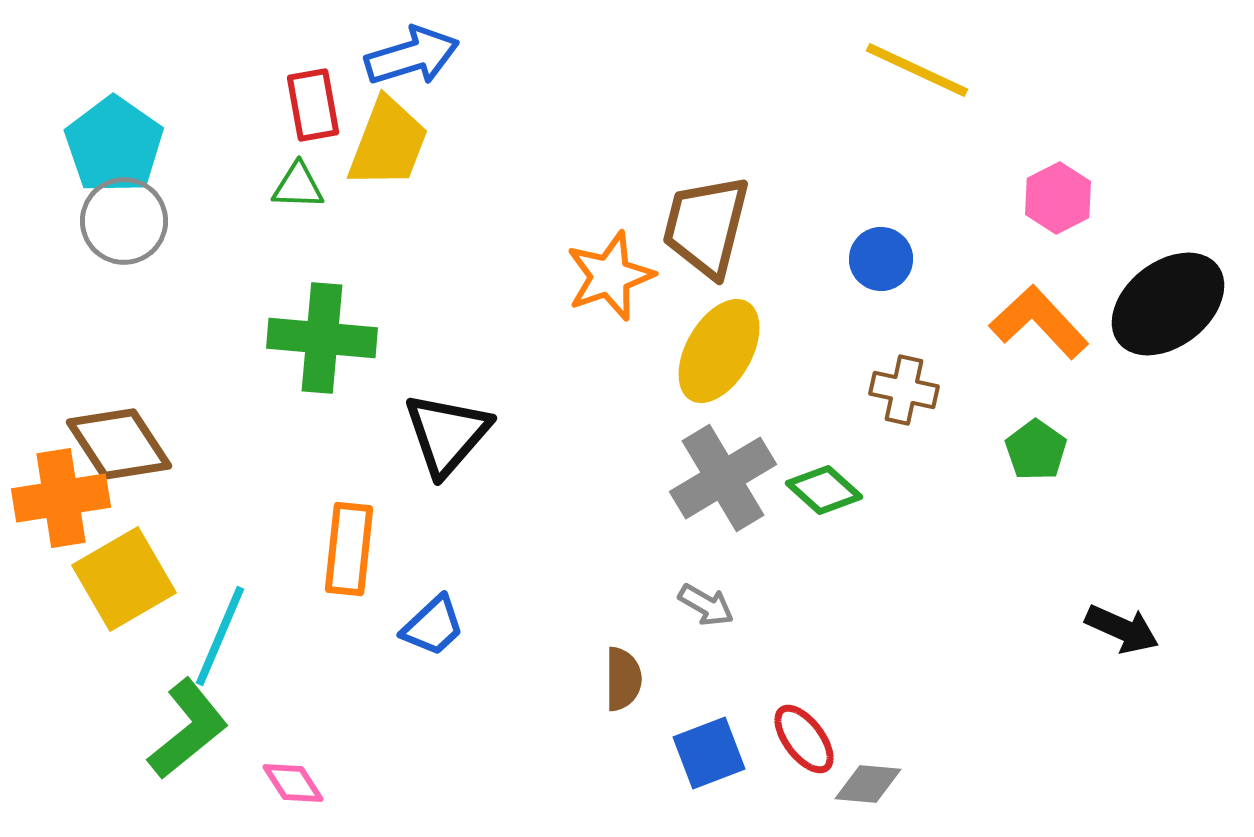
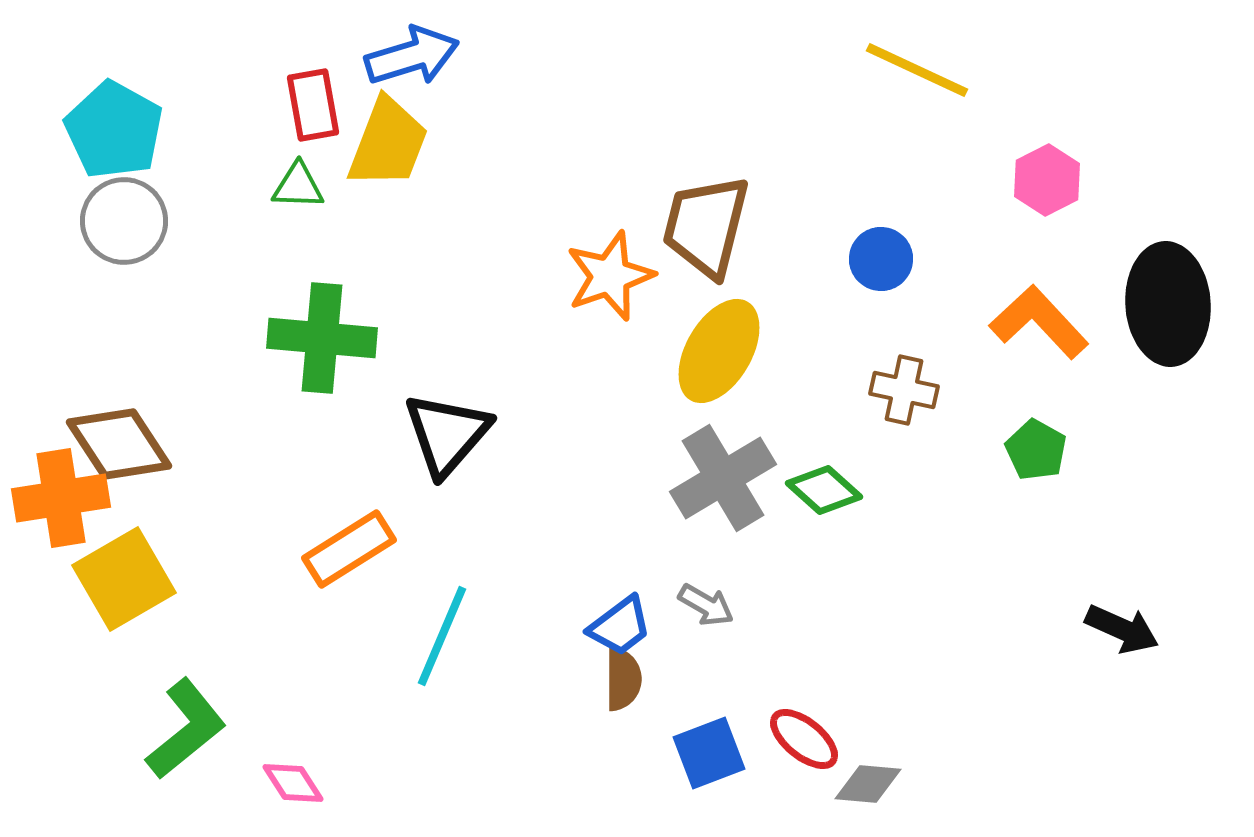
cyan pentagon: moved 15 px up; rotated 6 degrees counterclockwise
pink hexagon: moved 11 px left, 18 px up
black ellipse: rotated 56 degrees counterclockwise
green pentagon: rotated 6 degrees counterclockwise
orange rectangle: rotated 52 degrees clockwise
blue trapezoid: moved 187 px right; rotated 6 degrees clockwise
cyan line: moved 222 px right
green L-shape: moved 2 px left
red ellipse: rotated 14 degrees counterclockwise
